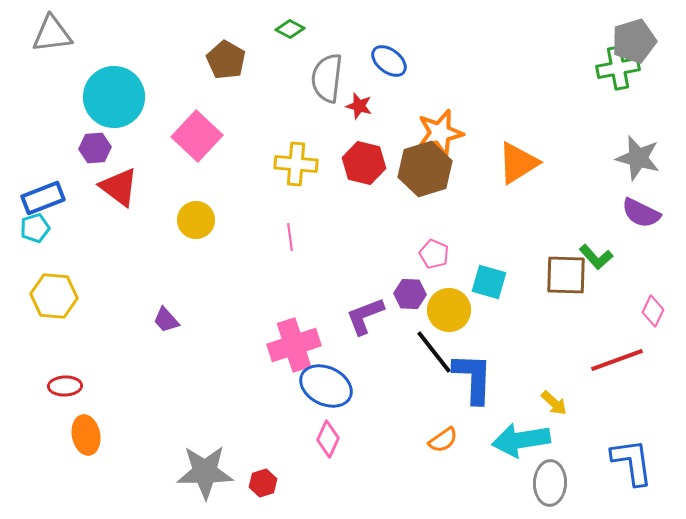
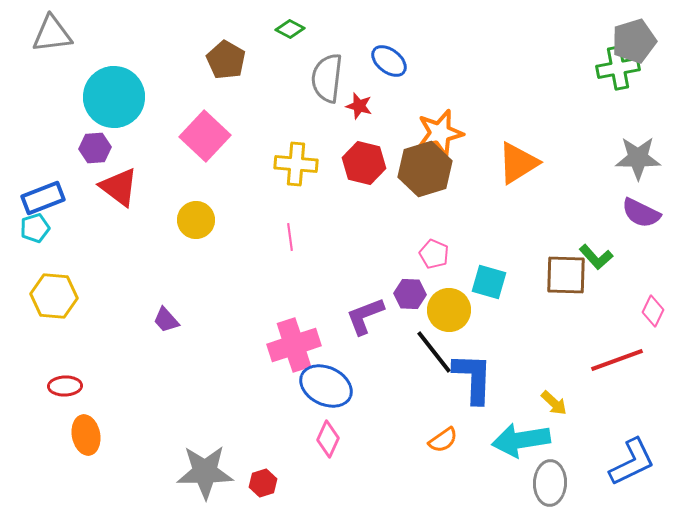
pink square at (197, 136): moved 8 px right
gray star at (638, 158): rotated 15 degrees counterclockwise
blue L-shape at (632, 462): rotated 72 degrees clockwise
